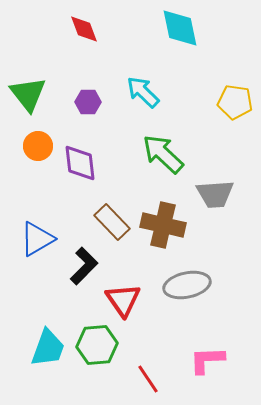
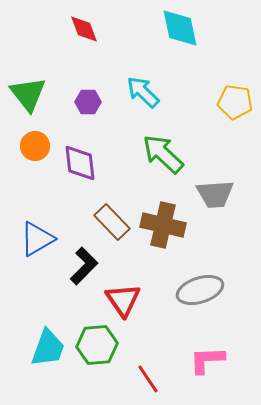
orange circle: moved 3 px left
gray ellipse: moved 13 px right, 5 px down; rotated 6 degrees counterclockwise
